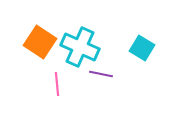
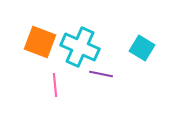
orange square: rotated 12 degrees counterclockwise
pink line: moved 2 px left, 1 px down
